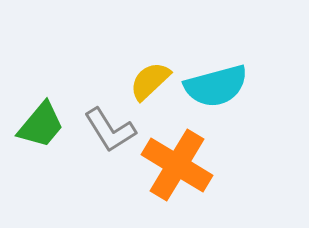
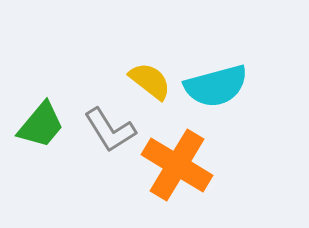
yellow semicircle: rotated 81 degrees clockwise
